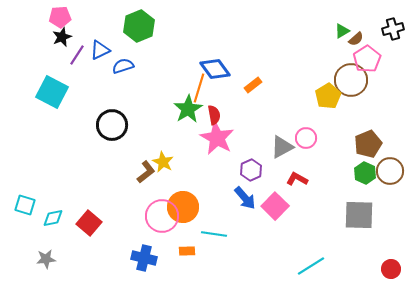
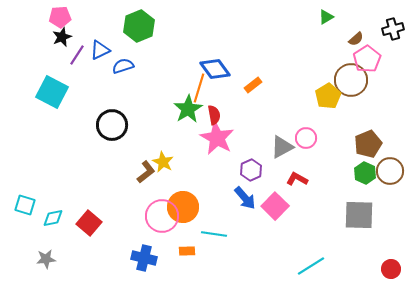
green triangle at (342, 31): moved 16 px left, 14 px up
